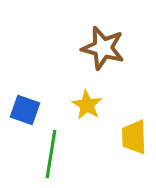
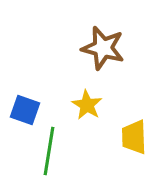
green line: moved 2 px left, 3 px up
